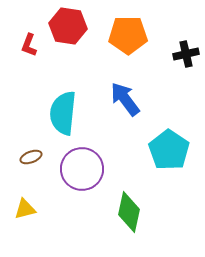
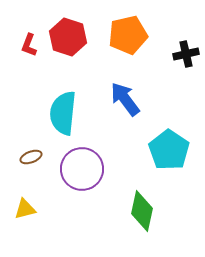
red hexagon: moved 11 px down; rotated 9 degrees clockwise
orange pentagon: rotated 12 degrees counterclockwise
green diamond: moved 13 px right, 1 px up
